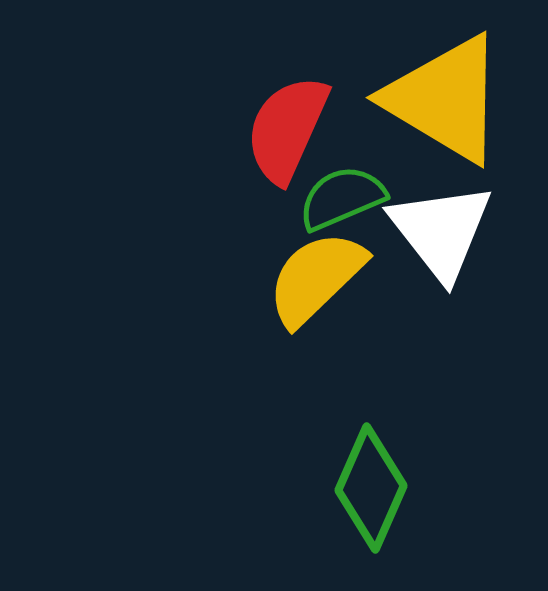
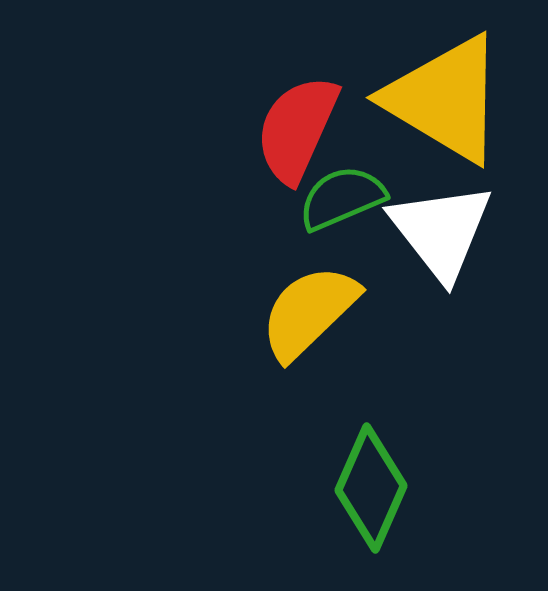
red semicircle: moved 10 px right
yellow semicircle: moved 7 px left, 34 px down
